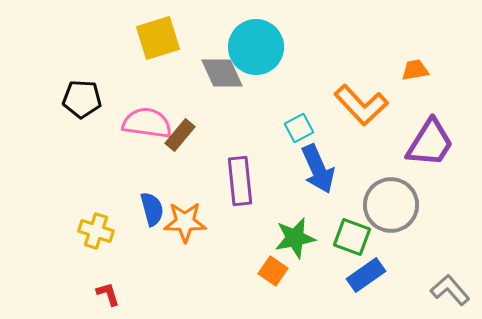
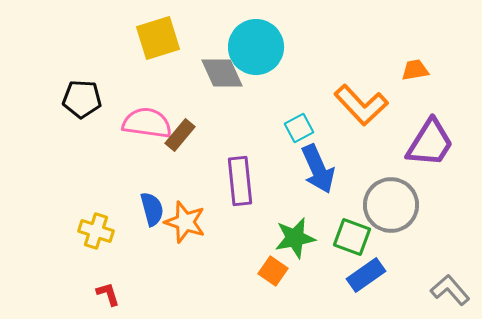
orange star: rotated 18 degrees clockwise
